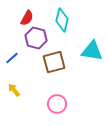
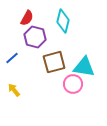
cyan diamond: moved 1 px right, 1 px down
purple hexagon: moved 1 px left, 1 px up
cyan triangle: moved 8 px left, 16 px down
pink circle: moved 16 px right, 20 px up
